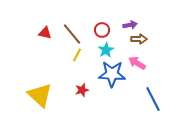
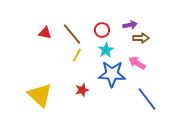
brown arrow: moved 2 px right, 1 px up
blue line: moved 6 px left; rotated 10 degrees counterclockwise
